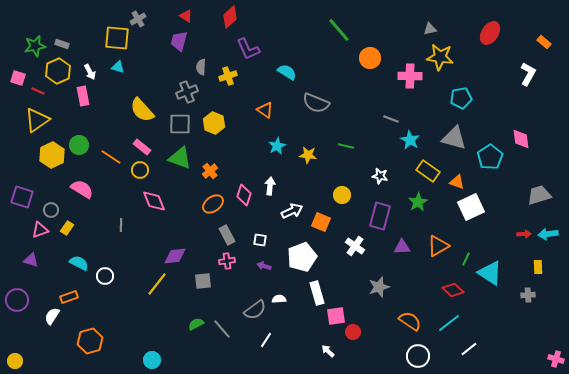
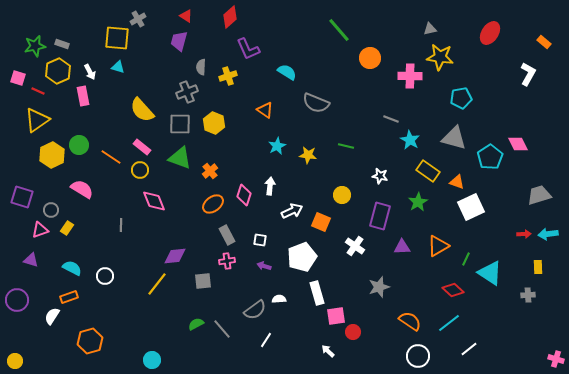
pink diamond at (521, 139): moved 3 px left, 5 px down; rotated 20 degrees counterclockwise
cyan semicircle at (79, 263): moved 7 px left, 5 px down
